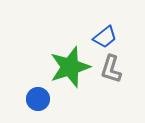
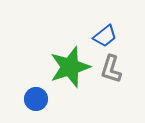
blue trapezoid: moved 1 px up
blue circle: moved 2 px left
